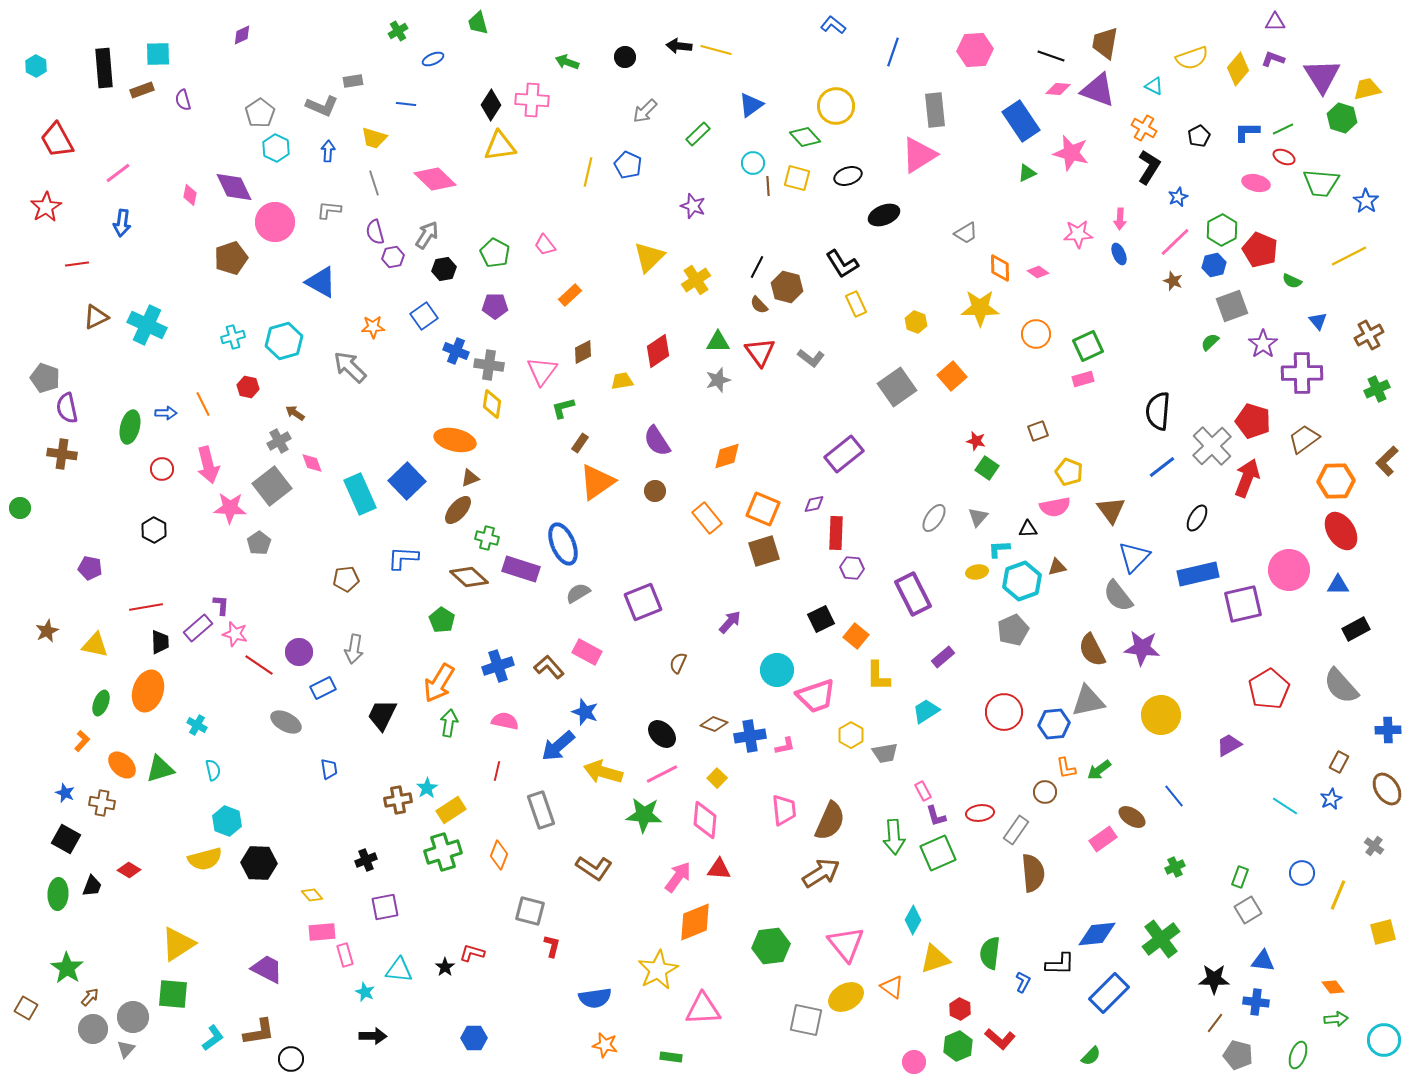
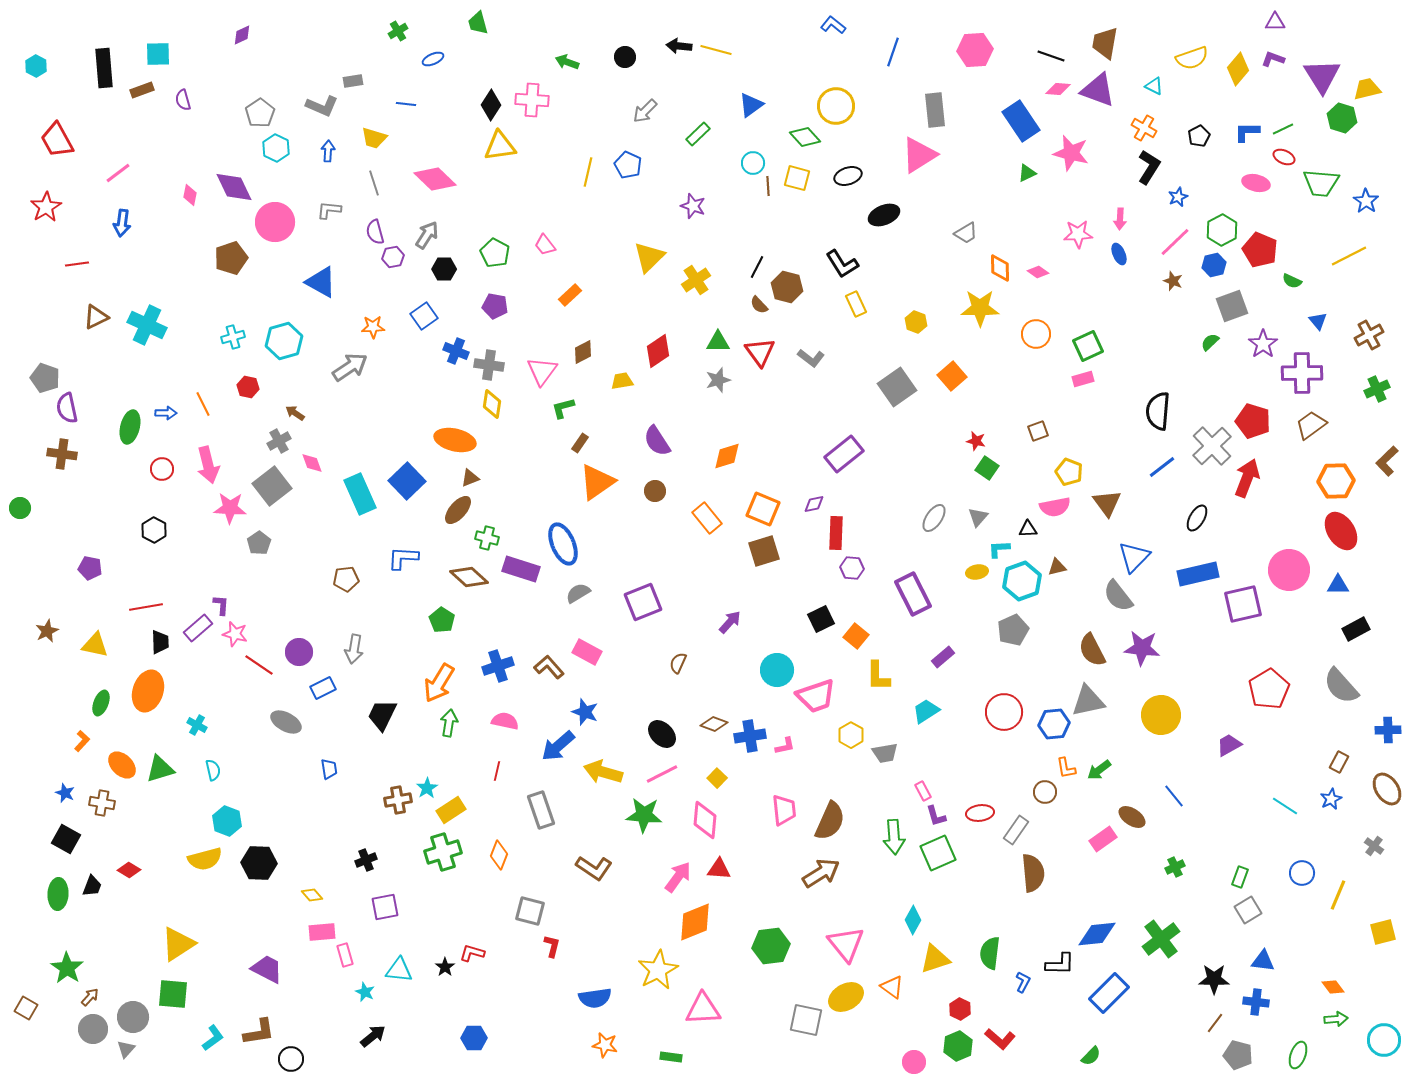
black hexagon at (444, 269): rotated 10 degrees clockwise
purple pentagon at (495, 306): rotated 10 degrees clockwise
gray arrow at (350, 367): rotated 102 degrees clockwise
brown trapezoid at (1304, 439): moved 7 px right, 14 px up
brown triangle at (1111, 510): moved 4 px left, 7 px up
black arrow at (373, 1036): rotated 40 degrees counterclockwise
